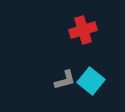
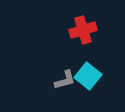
cyan square: moved 3 px left, 5 px up
